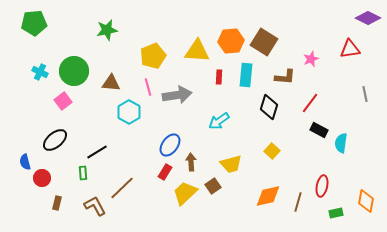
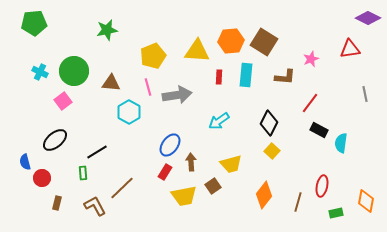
black diamond at (269, 107): moved 16 px down; rotated 10 degrees clockwise
yellow trapezoid at (185, 193): moved 1 px left, 3 px down; rotated 148 degrees counterclockwise
orange diamond at (268, 196): moved 4 px left, 1 px up; rotated 40 degrees counterclockwise
